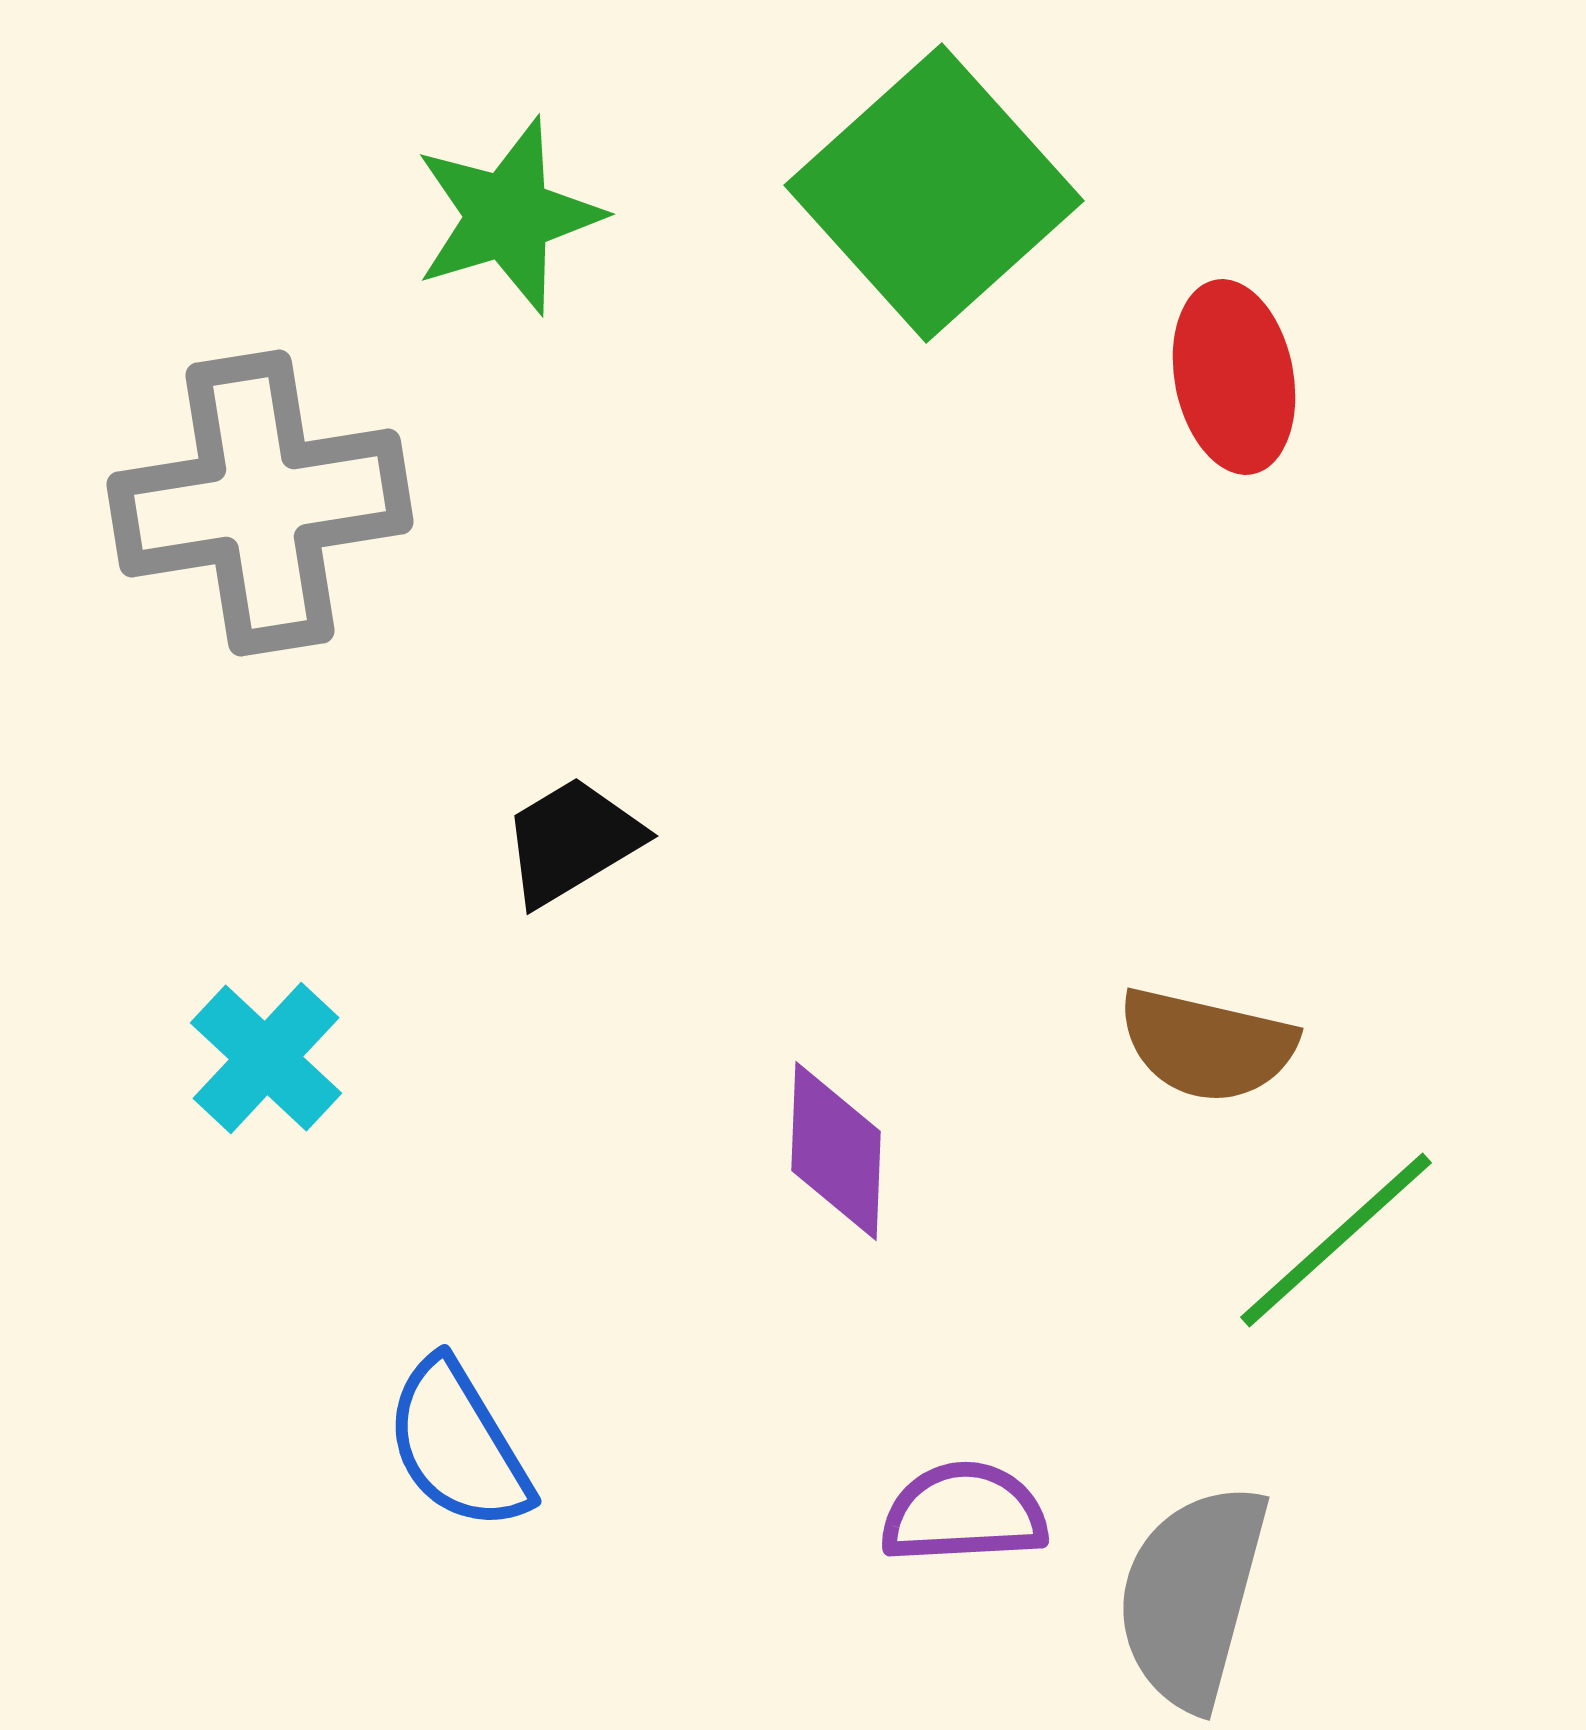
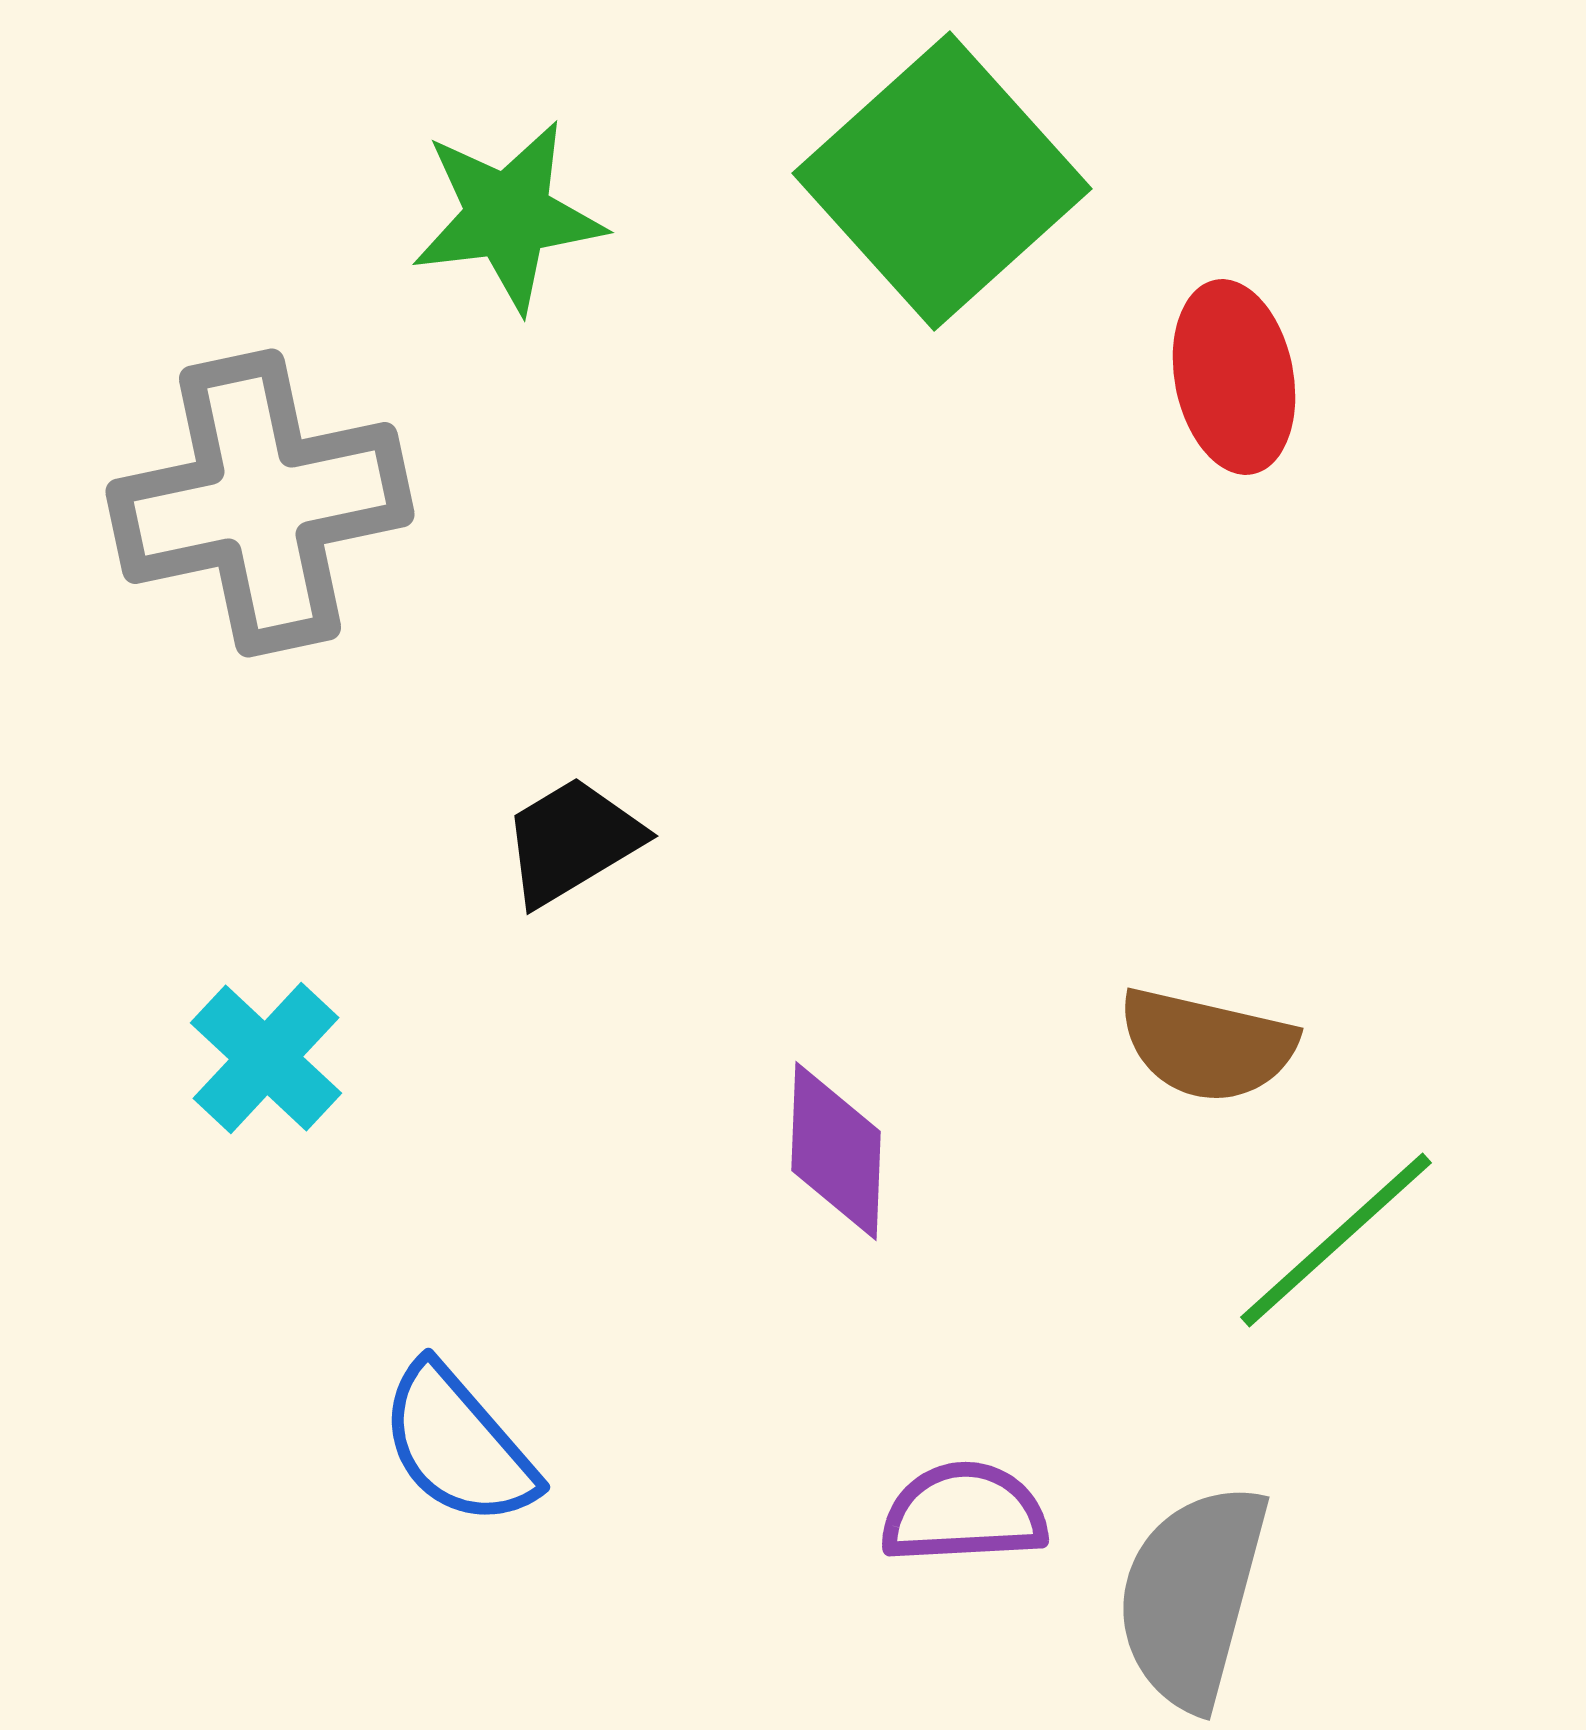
green square: moved 8 px right, 12 px up
green star: rotated 10 degrees clockwise
gray cross: rotated 3 degrees counterclockwise
blue semicircle: rotated 10 degrees counterclockwise
